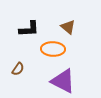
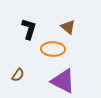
black L-shape: rotated 70 degrees counterclockwise
brown semicircle: moved 6 px down
